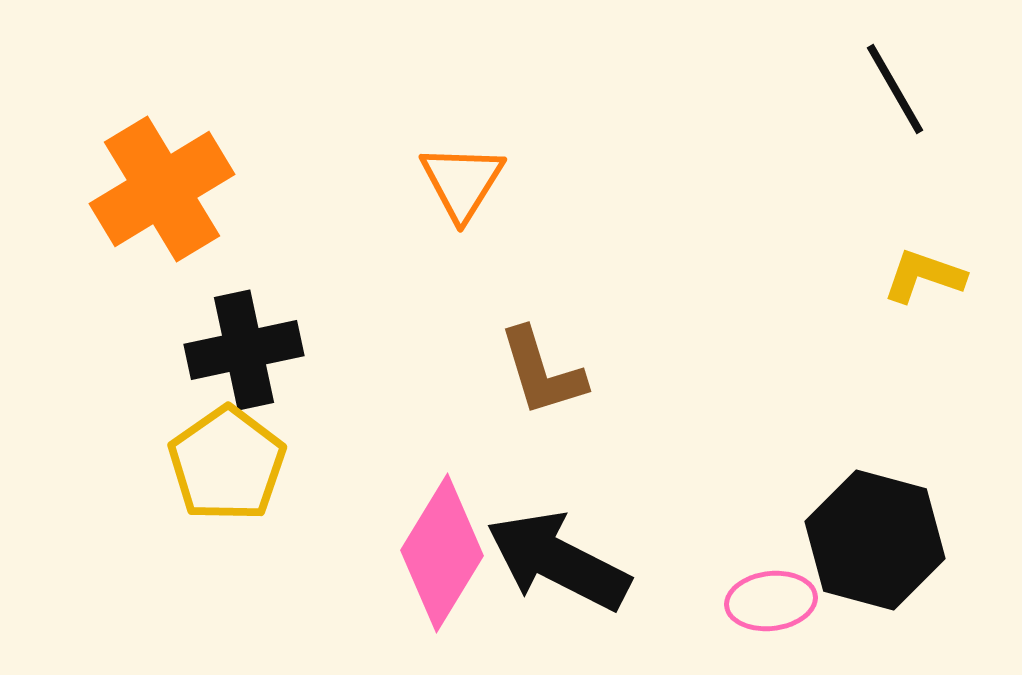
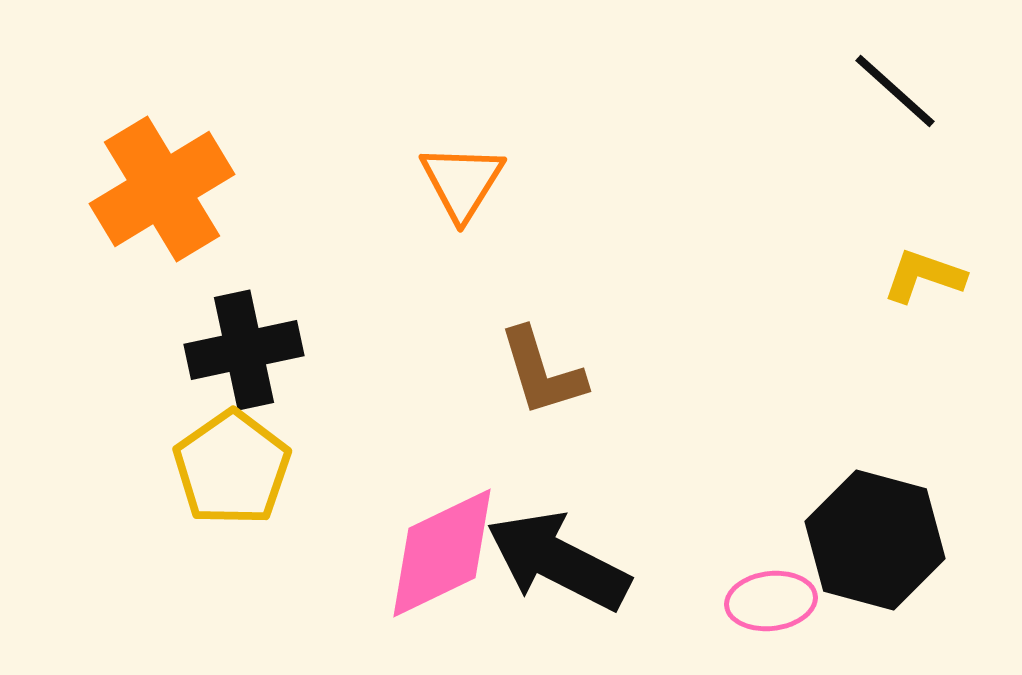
black line: moved 2 px down; rotated 18 degrees counterclockwise
yellow pentagon: moved 5 px right, 4 px down
pink diamond: rotated 33 degrees clockwise
